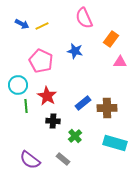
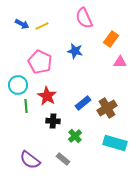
pink pentagon: moved 1 px left, 1 px down
brown cross: rotated 30 degrees counterclockwise
